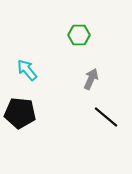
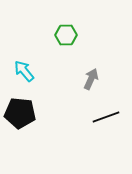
green hexagon: moved 13 px left
cyan arrow: moved 3 px left, 1 px down
black line: rotated 60 degrees counterclockwise
